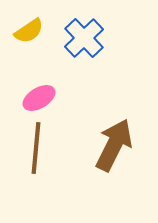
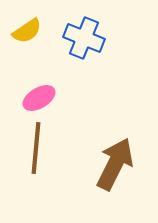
yellow semicircle: moved 2 px left
blue cross: rotated 24 degrees counterclockwise
brown arrow: moved 1 px right, 19 px down
